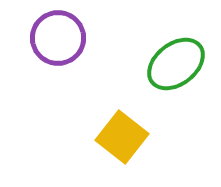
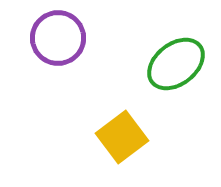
yellow square: rotated 15 degrees clockwise
